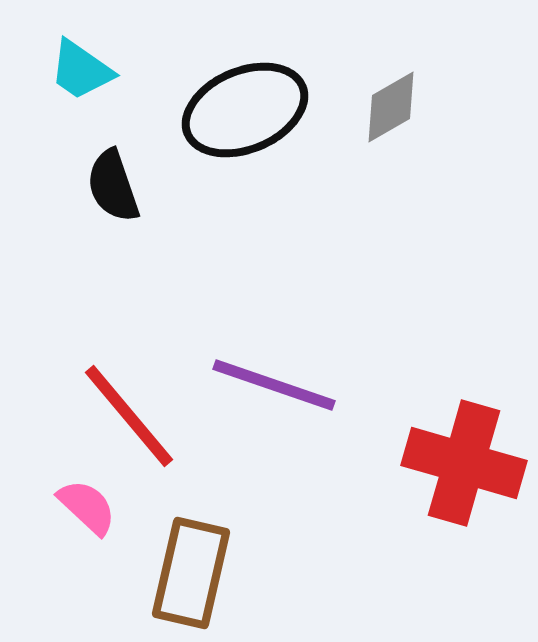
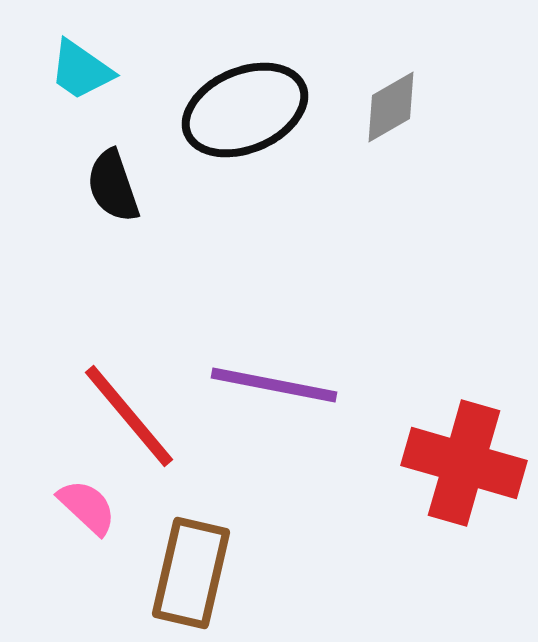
purple line: rotated 8 degrees counterclockwise
